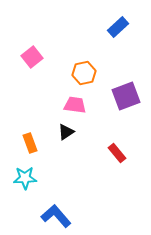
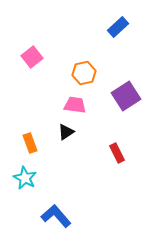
purple square: rotated 12 degrees counterclockwise
red rectangle: rotated 12 degrees clockwise
cyan star: rotated 30 degrees clockwise
